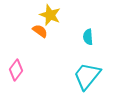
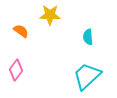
yellow star: rotated 20 degrees counterclockwise
orange semicircle: moved 19 px left
cyan trapezoid: rotated 8 degrees clockwise
